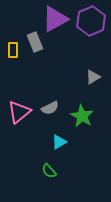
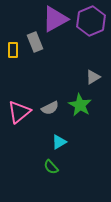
green star: moved 2 px left, 11 px up
green semicircle: moved 2 px right, 4 px up
